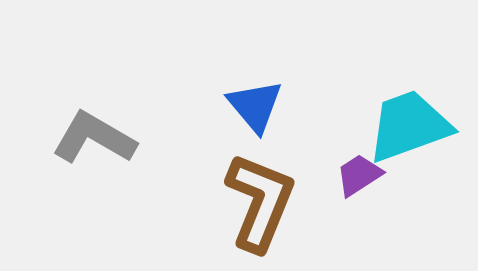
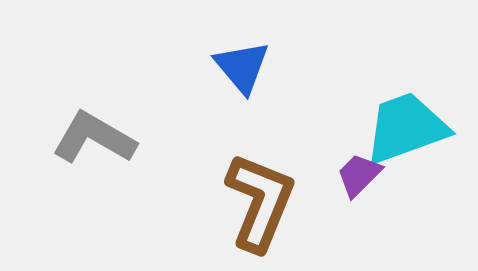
blue triangle: moved 13 px left, 39 px up
cyan trapezoid: moved 3 px left, 2 px down
purple trapezoid: rotated 12 degrees counterclockwise
